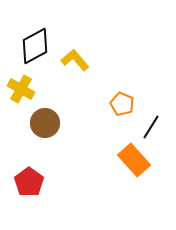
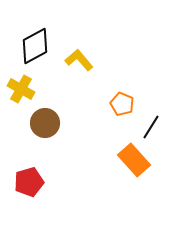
yellow L-shape: moved 4 px right
red pentagon: rotated 20 degrees clockwise
